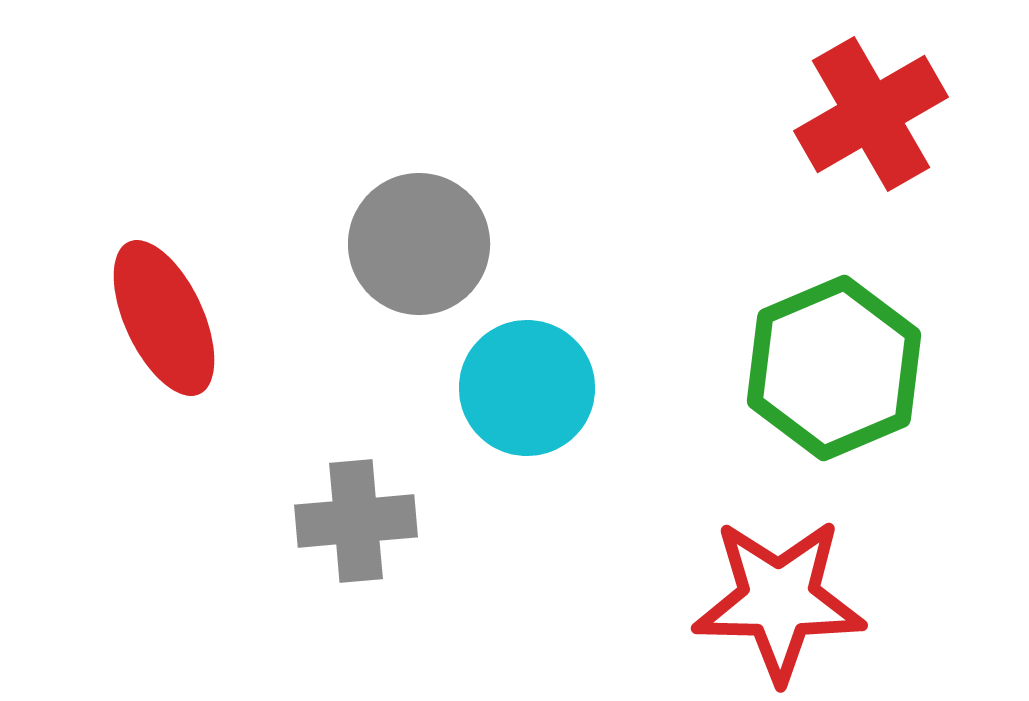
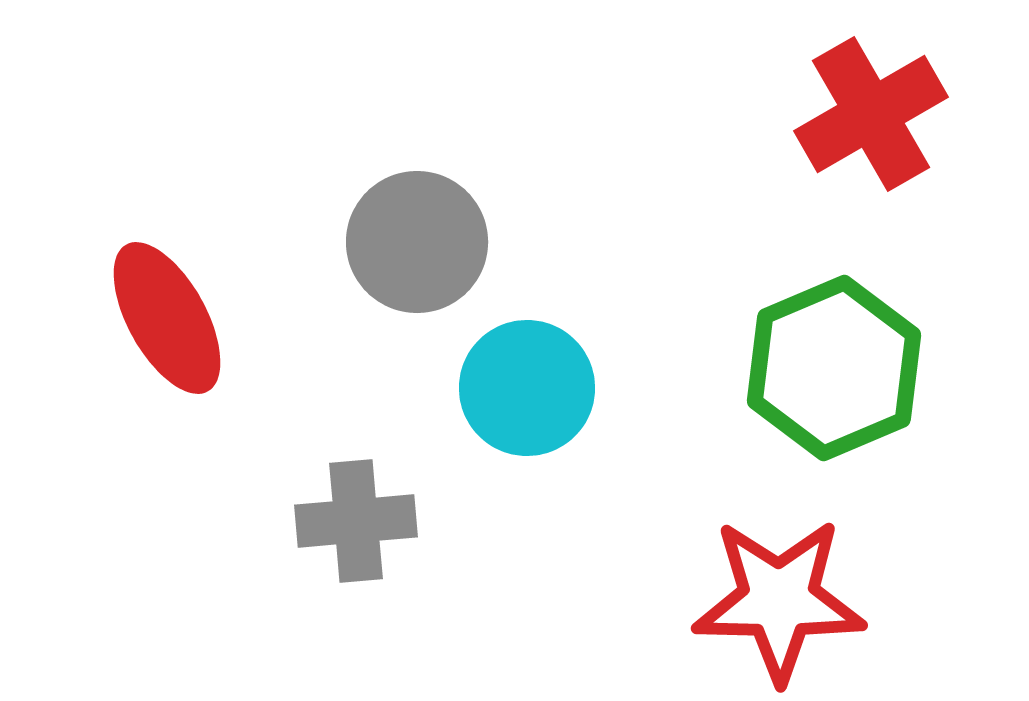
gray circle: moved 2 px left, 2 px up
red ellipse: moved 3 px right; rotated 4 degrees counterclockwise
